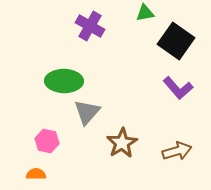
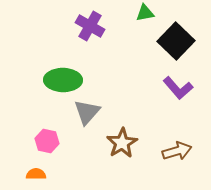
black square: rotated 9 degrees clockwise
green ellipse: moved 1 px left, 1 px up
